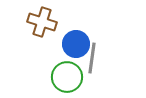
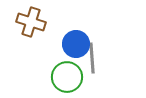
brown cross: moved 11 px left
gray line: rotated 12 degrees counterclockwise
